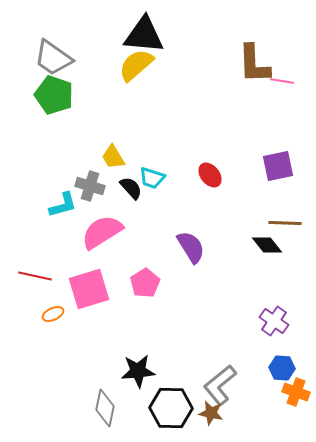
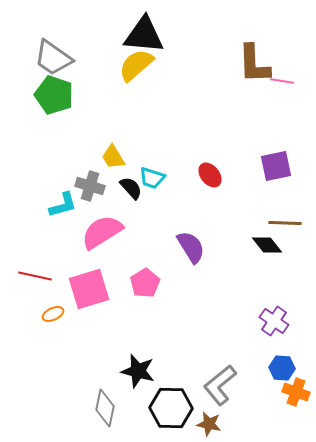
purple square: moved 2 px left
black star: rotated 20 degrees clockwise
brown star: moved 2 px left, 11 px down
